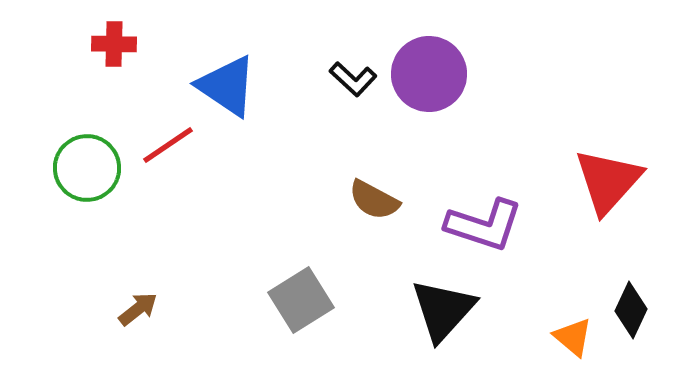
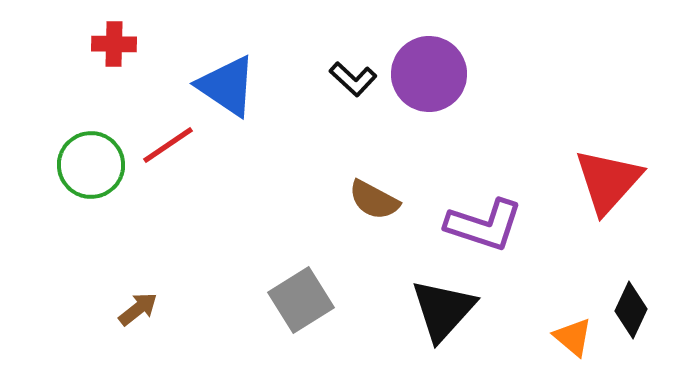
green circle: moved 4 px right, 3 px up
